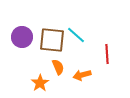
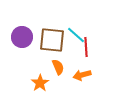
red line: moved 21 px left, 7 px up
